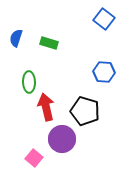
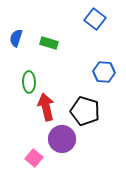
blue square: moved 9 px left
